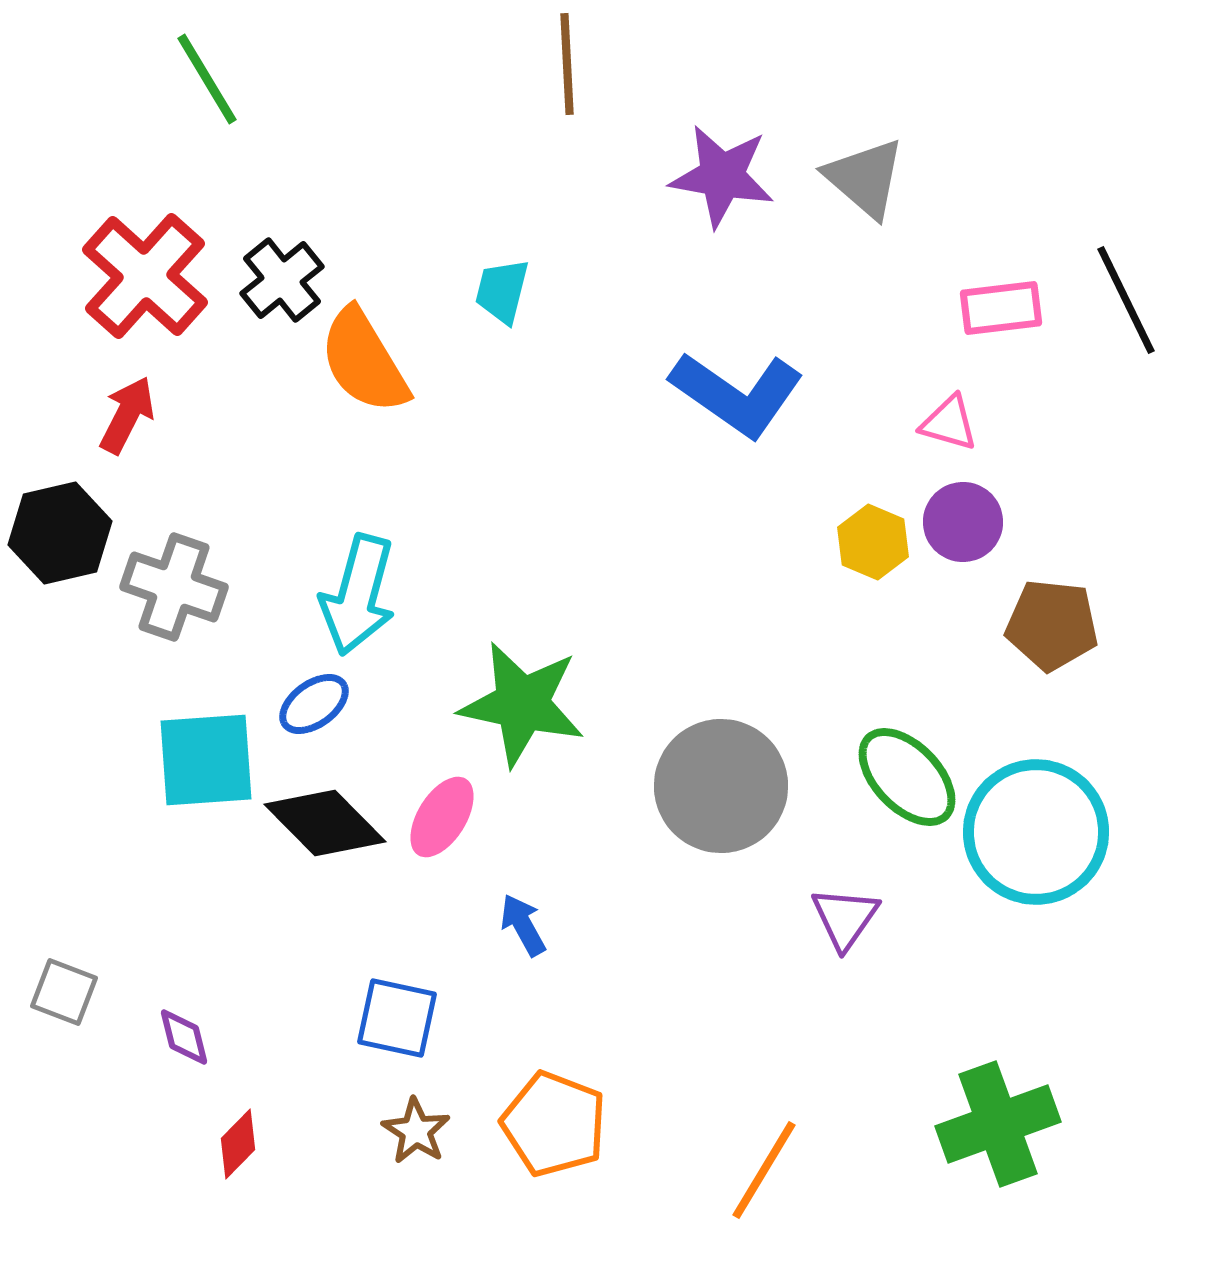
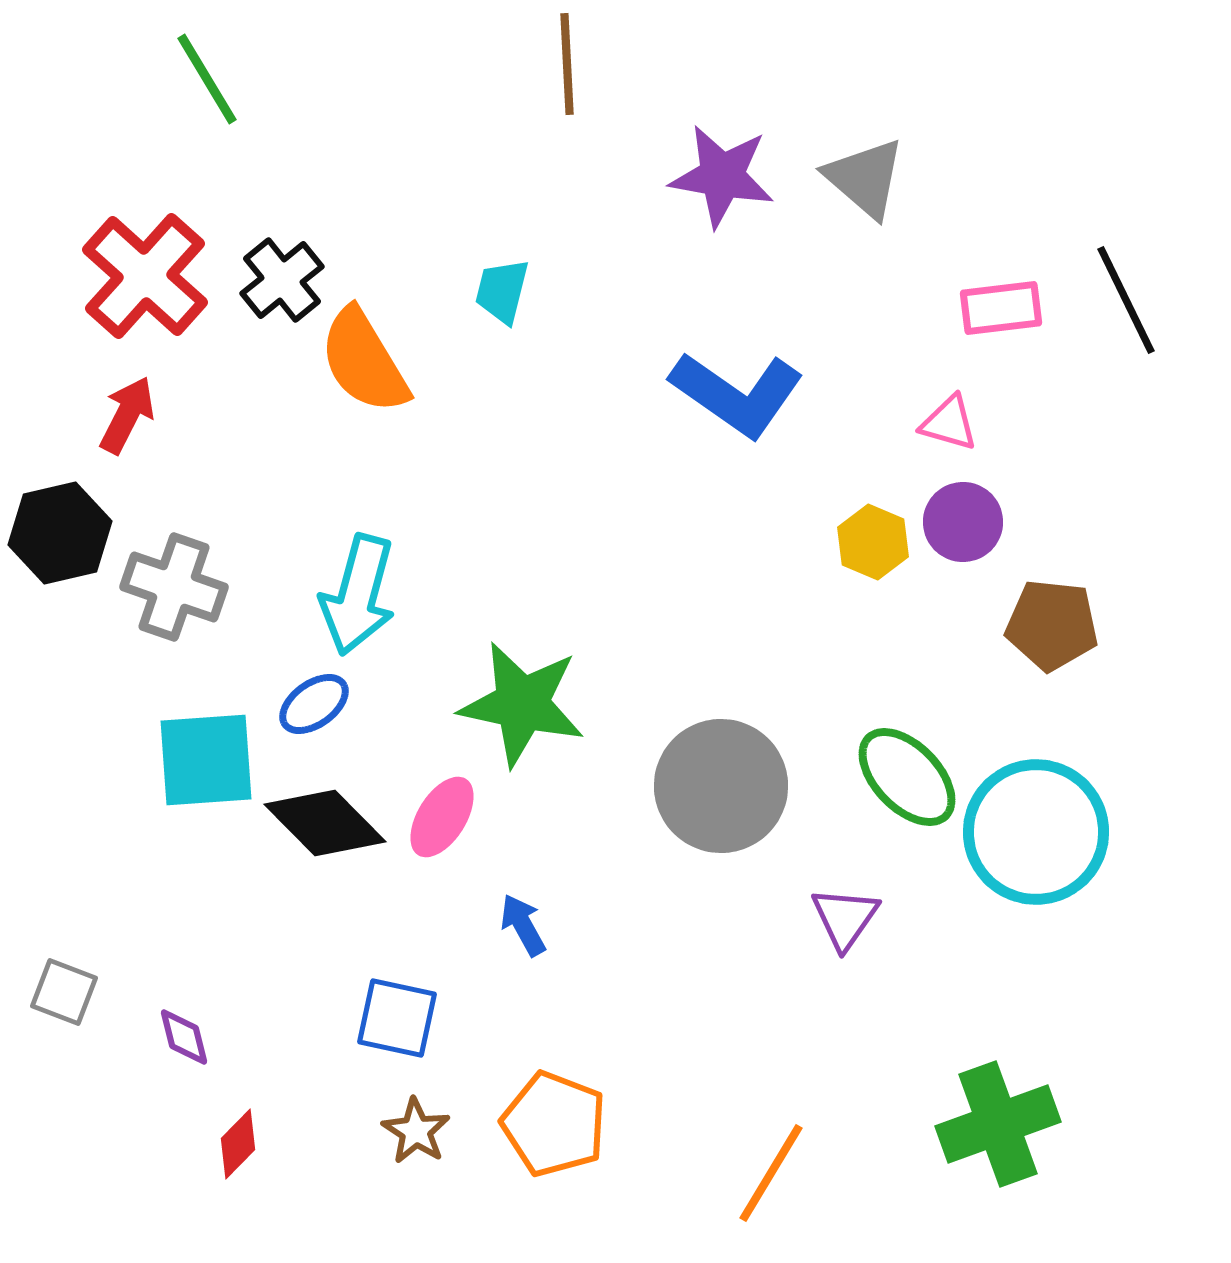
orange line: moved 7 px right, 3 px down
